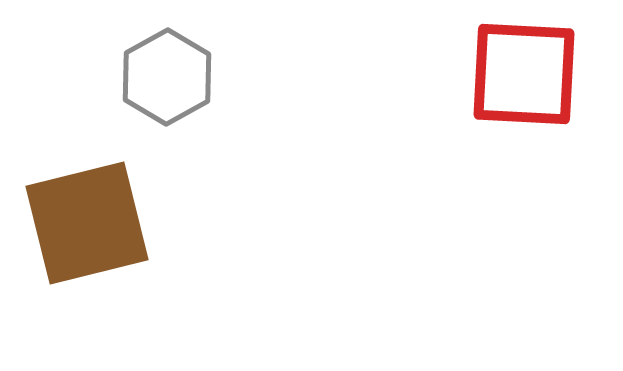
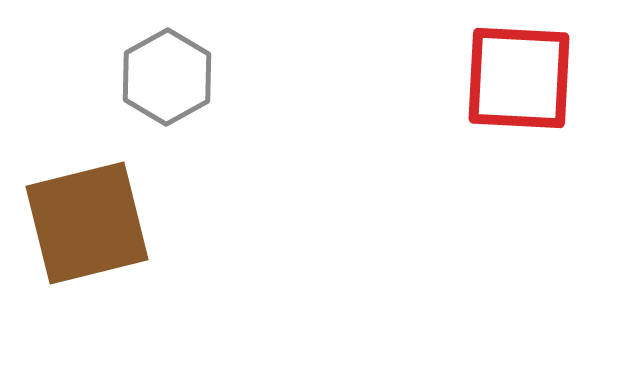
red square: moved 5 px left, 4 px down
